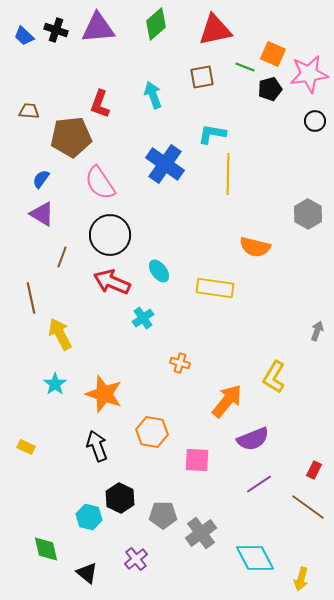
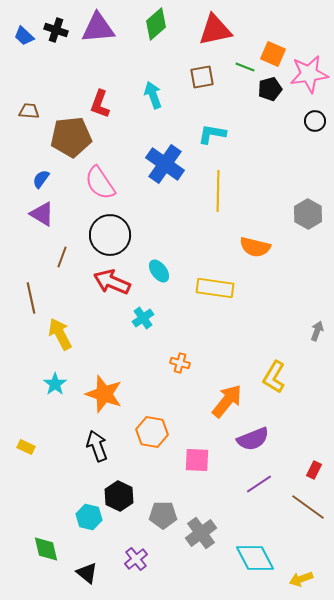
yellow line at (228, 174): moved 10 px left, 17 px down
black hexagon at (120, 498): moved 1 px left, 2 px up
yellow arrow at (301, 579): rotated 55 degrees clockwise
